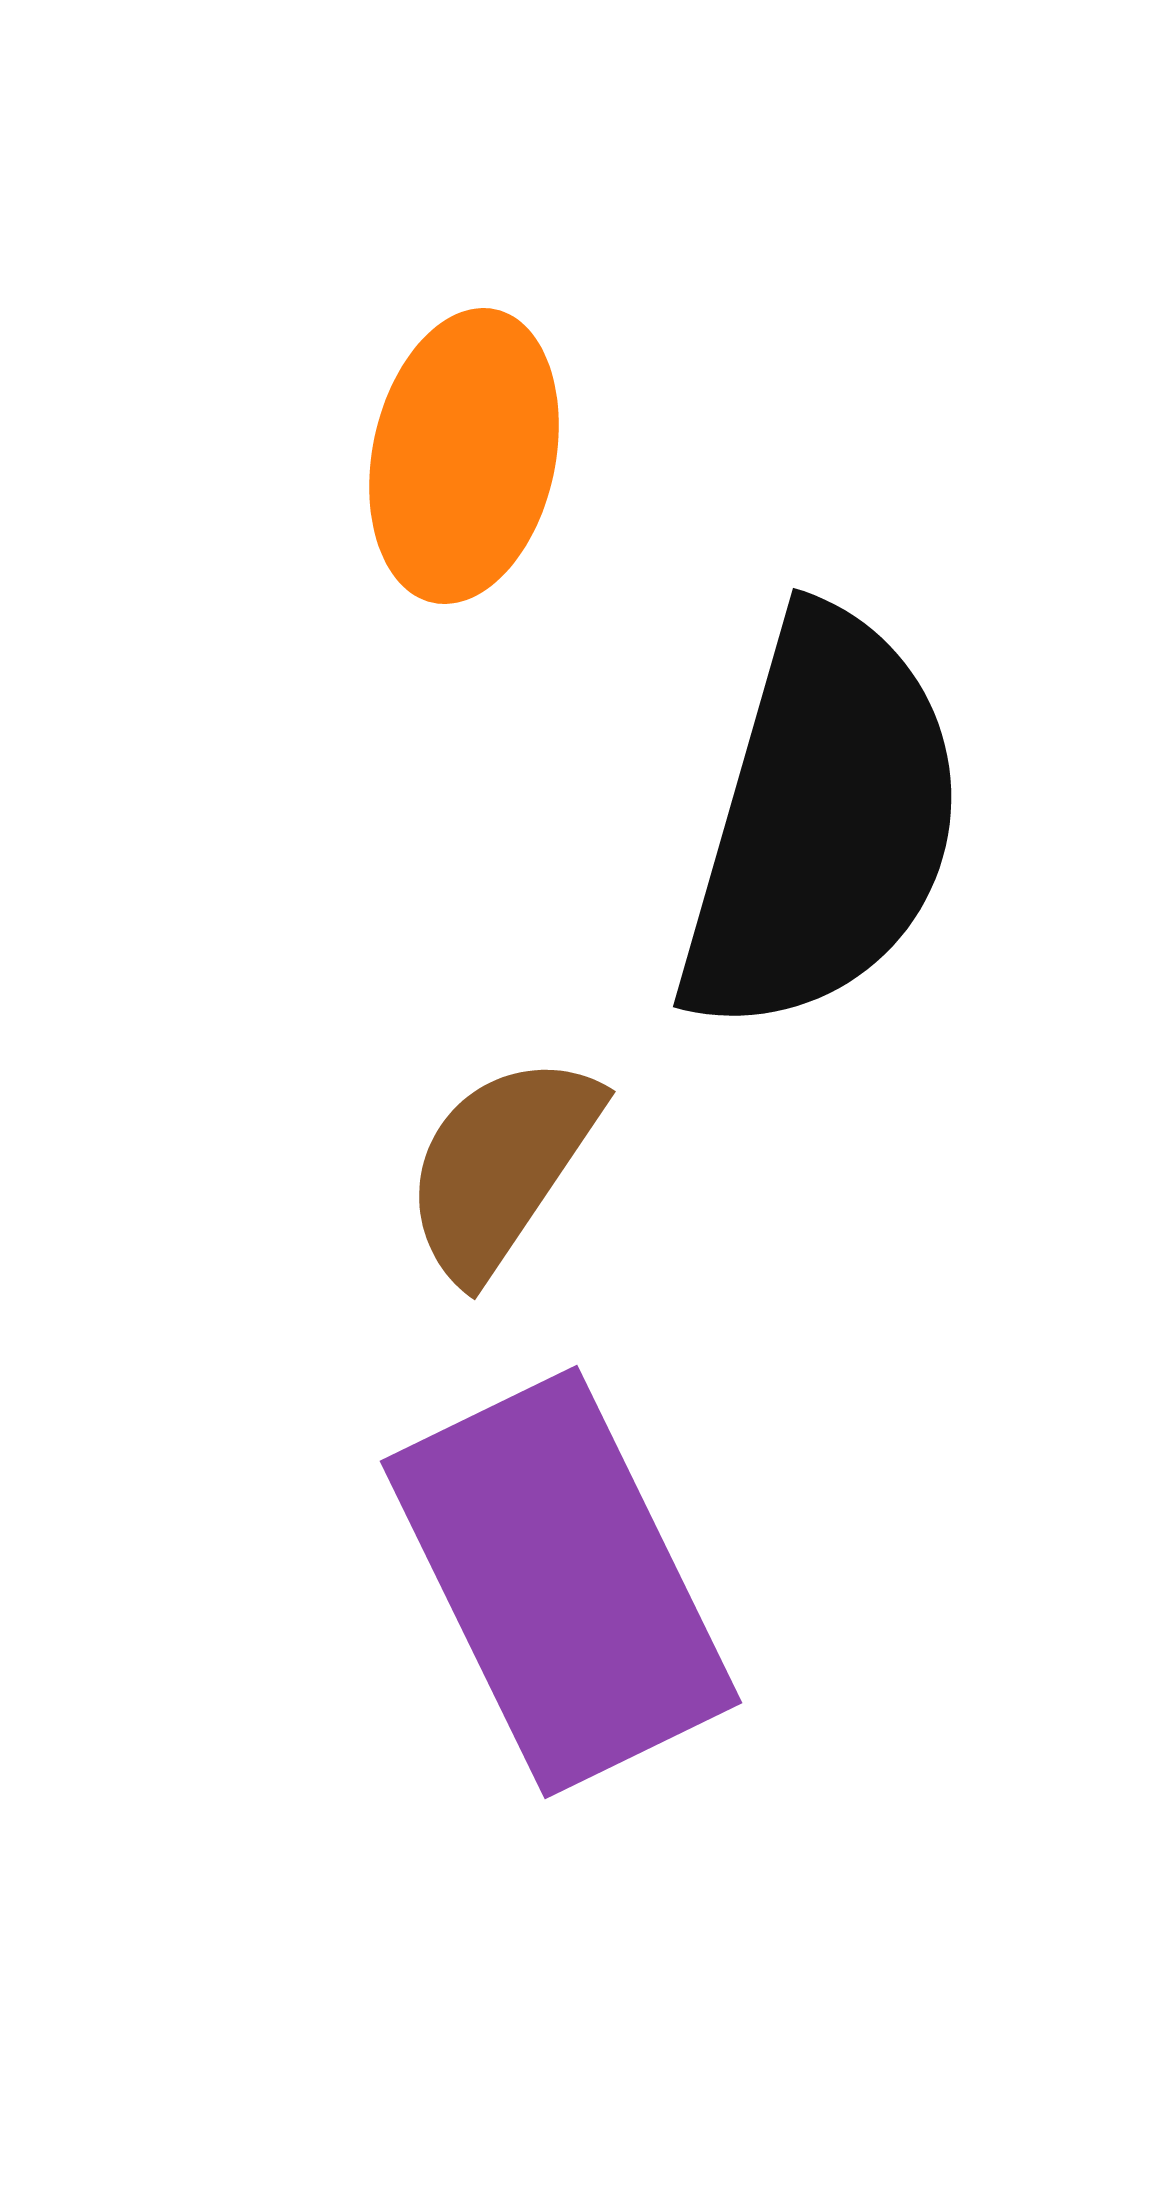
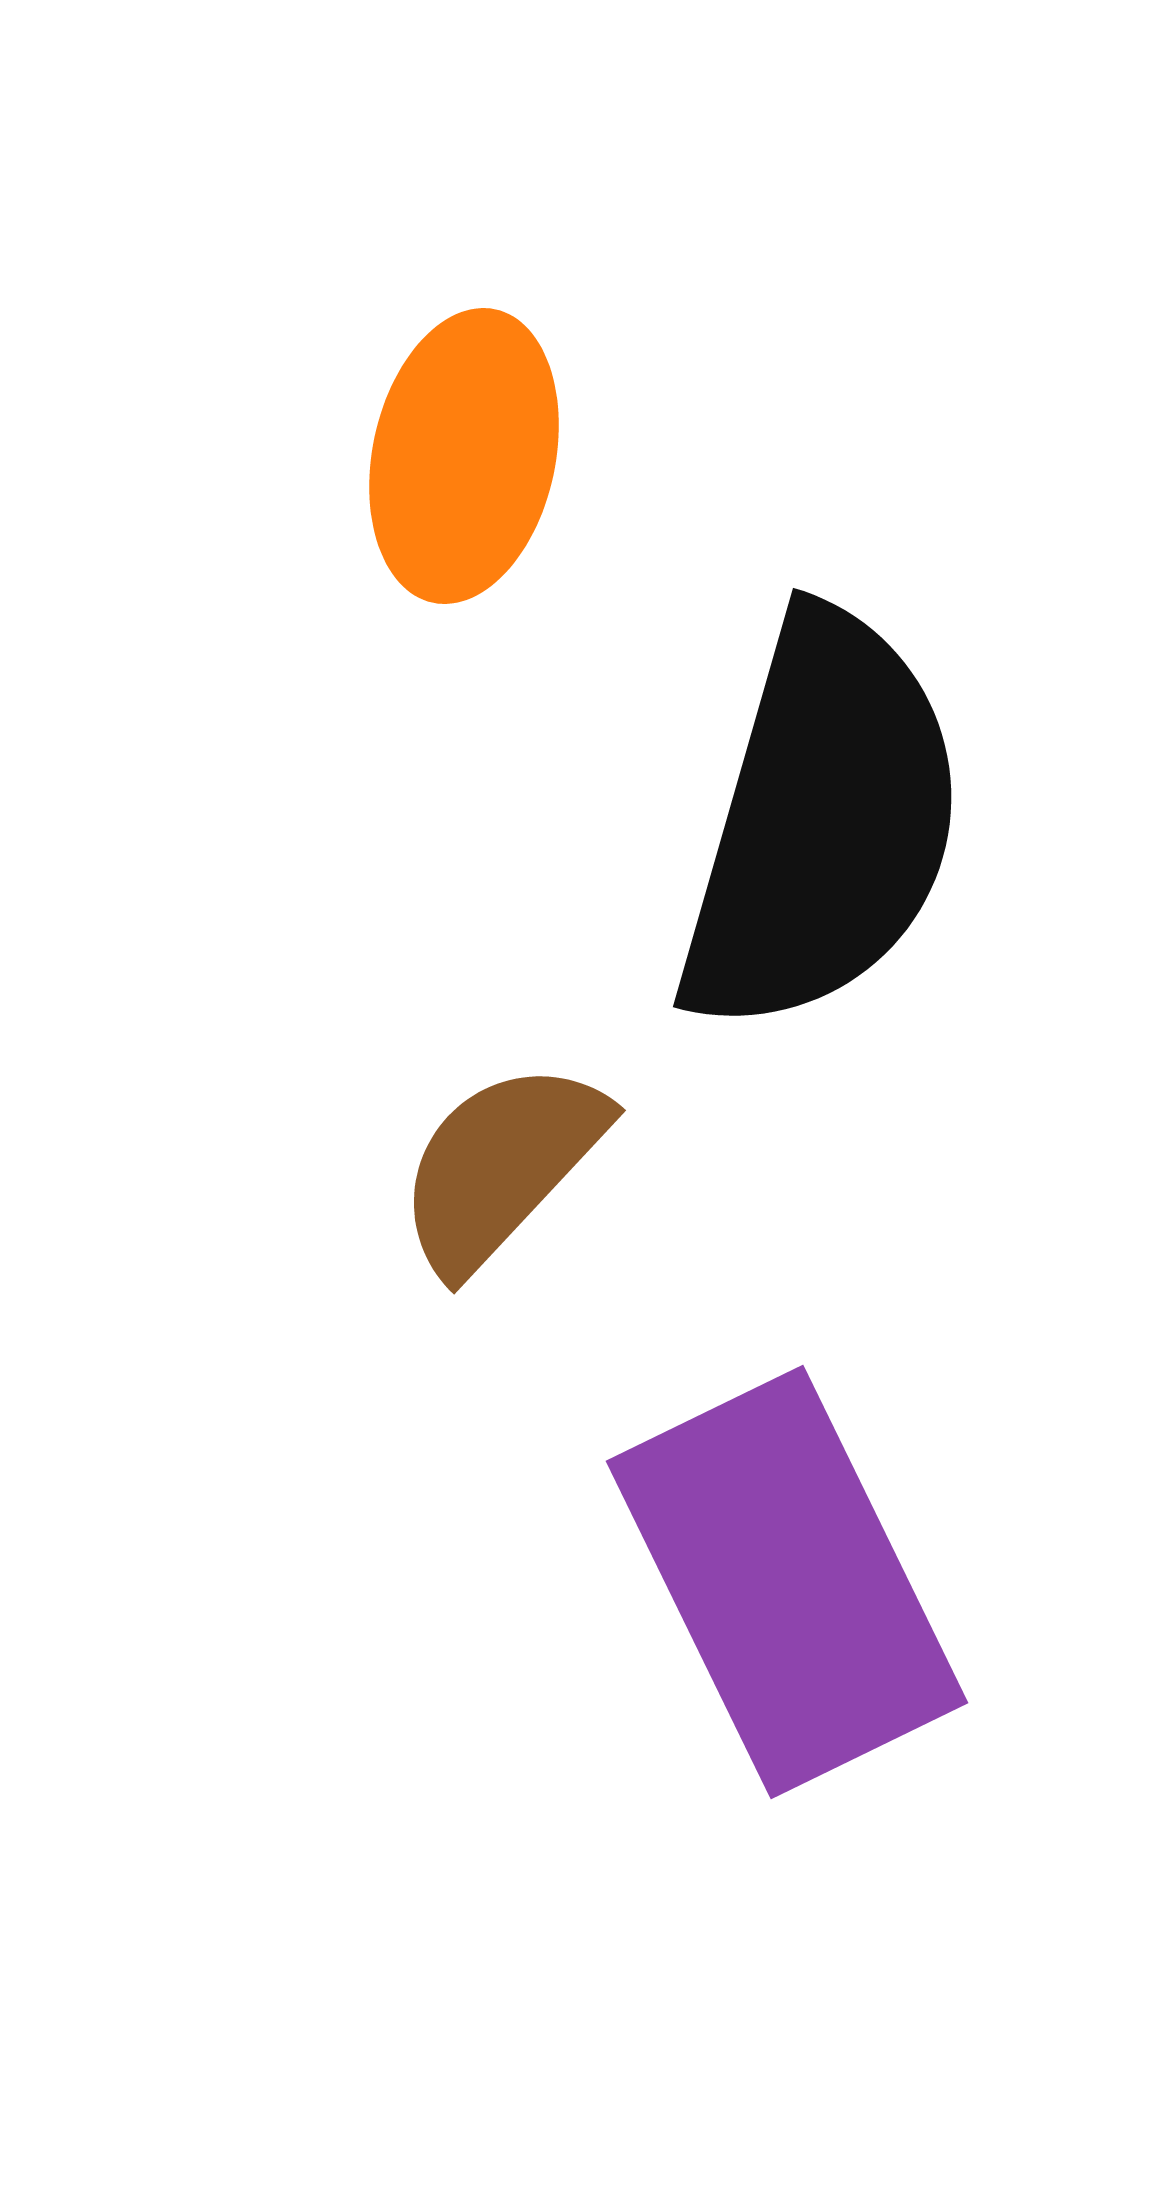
brown semicircle: rotated 9 degrees clockwise
purple rectangle: moved 226 px right
